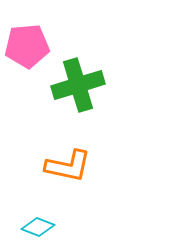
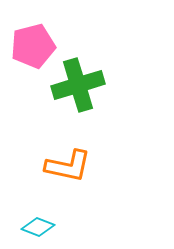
pink pentagon: moved 6 px right; rotated 9 degrees counterclockwise
